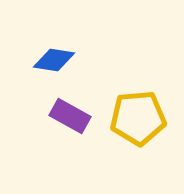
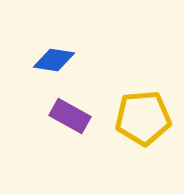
yellow pentagon: moved 5 px right
